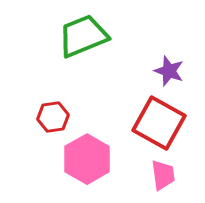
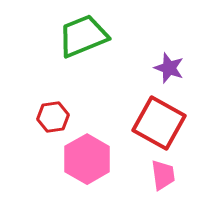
purple star: moved 3 px up
